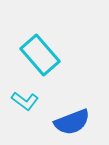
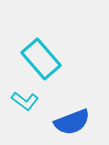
cyan rectangle: moved 1 px right, 4 px down
